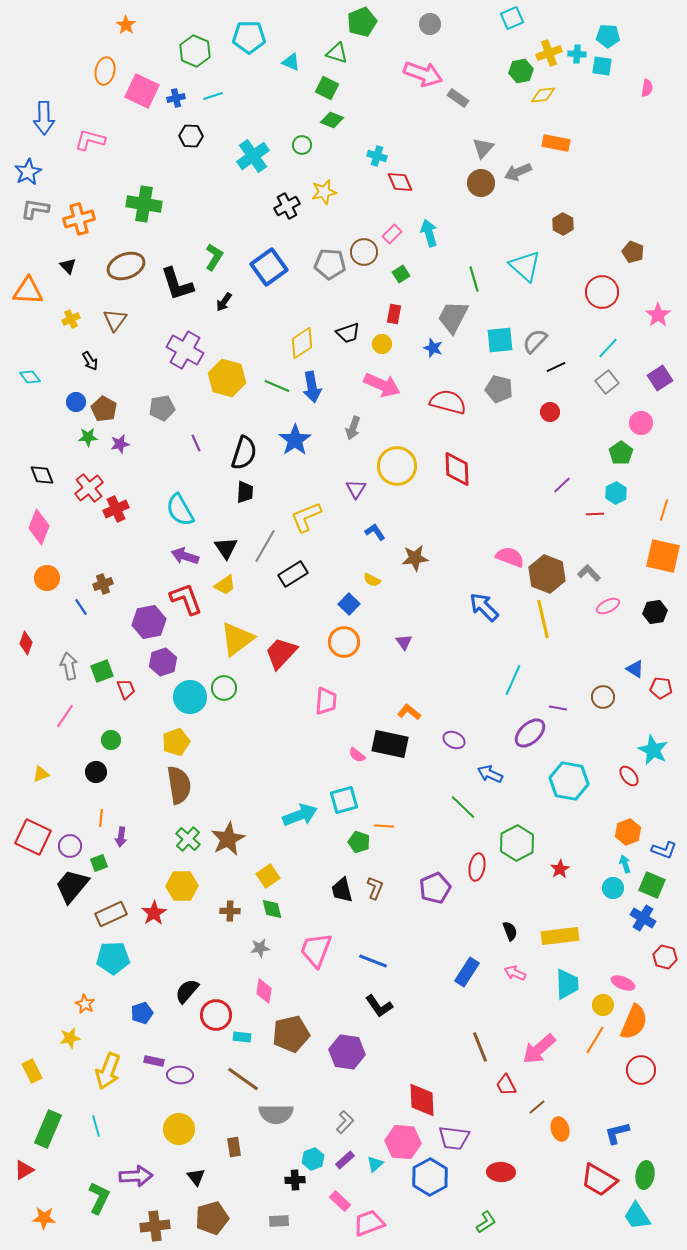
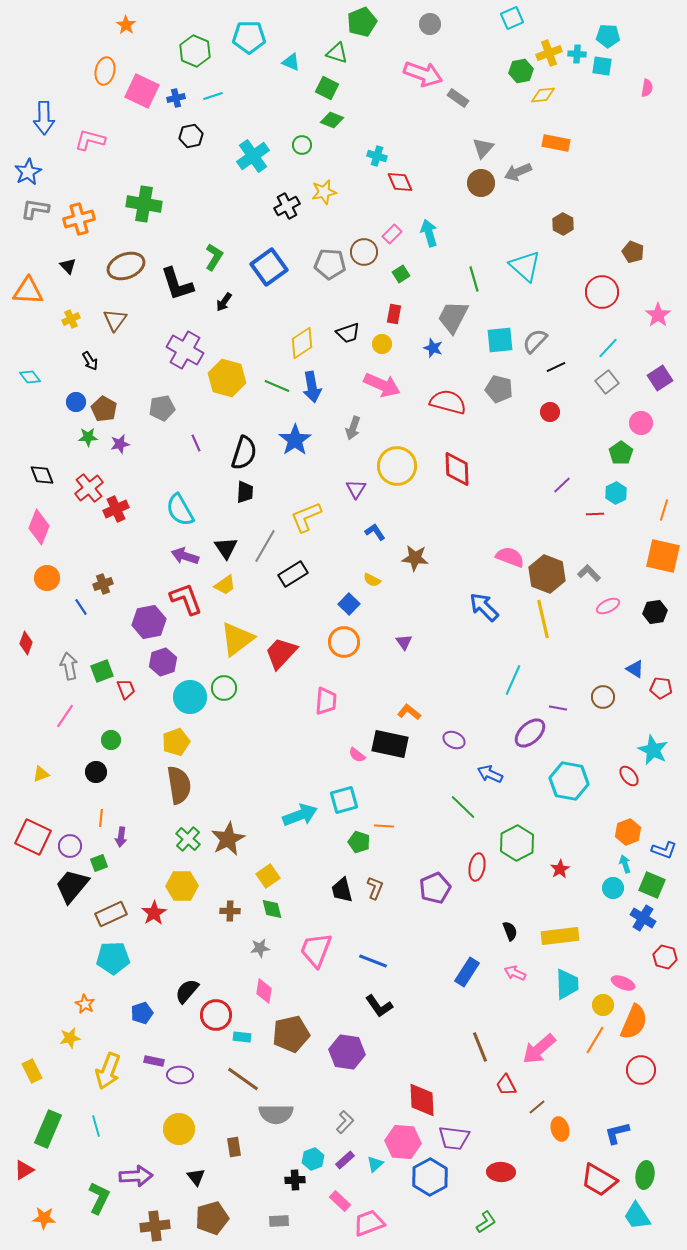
black hexagon at (191, 136): rotated 15 degrees counterclockwise
brown star at (415, 558): rotated 12 degrees clockwise
